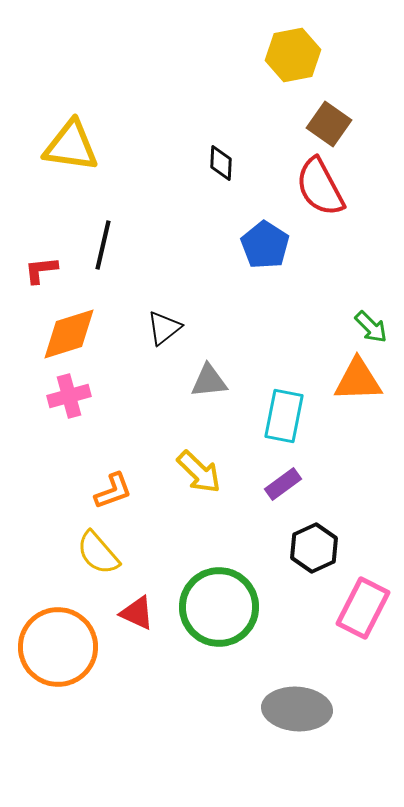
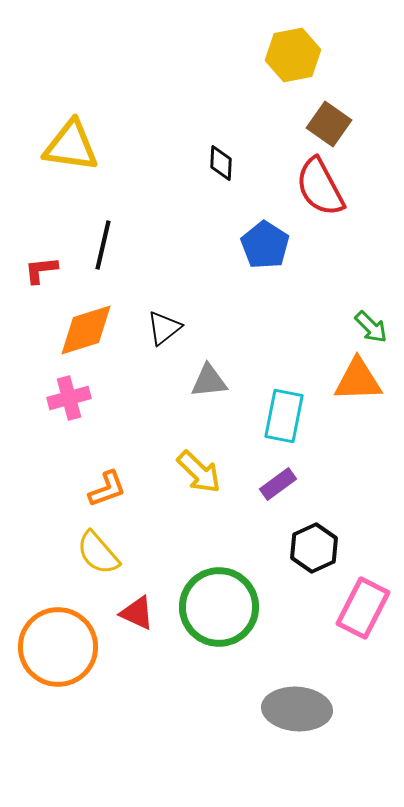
orange diamond: moved 17 px right, 4 px up
pink cross: moved 2 px down
purple rectangle: moved 5 px left
orange L-shape: moved 6 px left, 2 px up
